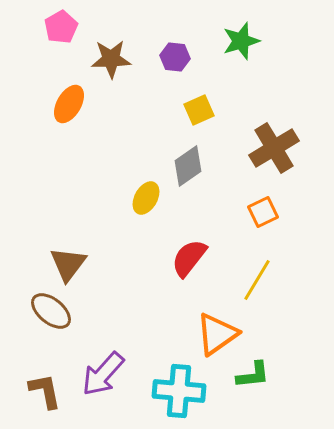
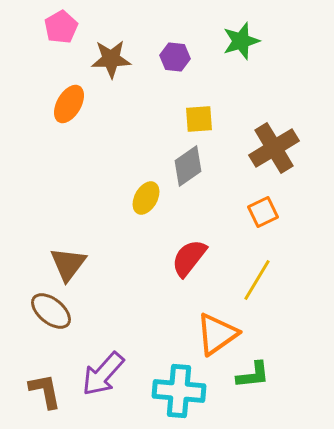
yellow square: moved 9 px down; rotated 20 degrees clockwise
